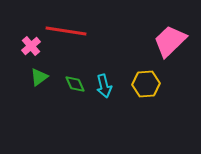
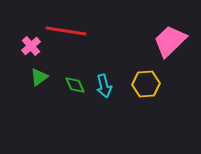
green diamond: moved 1 px down
